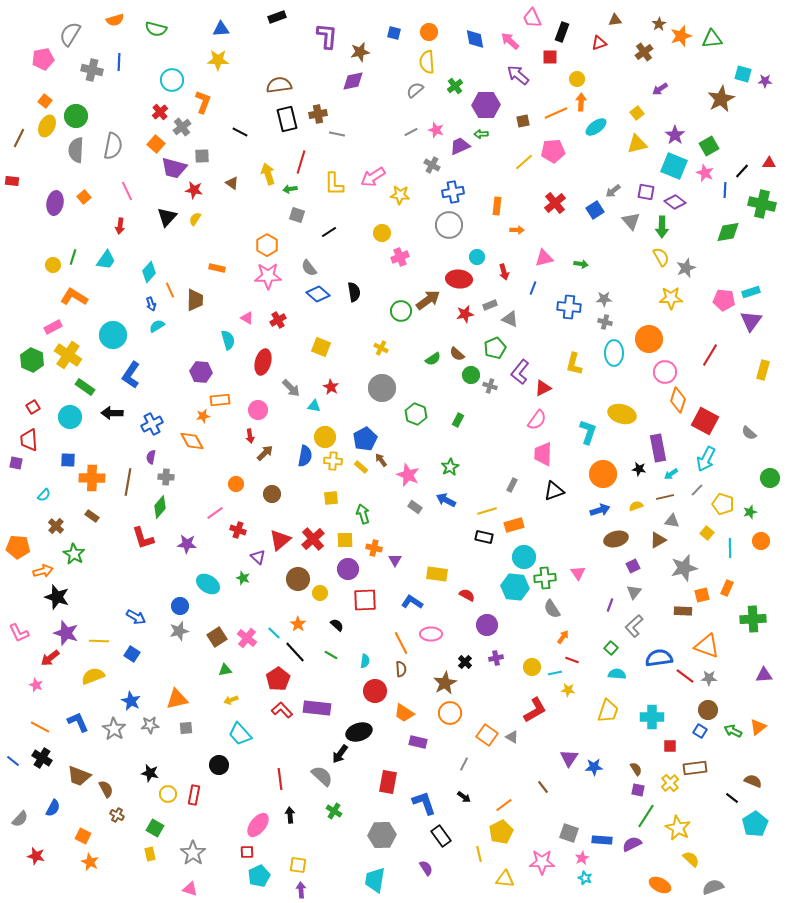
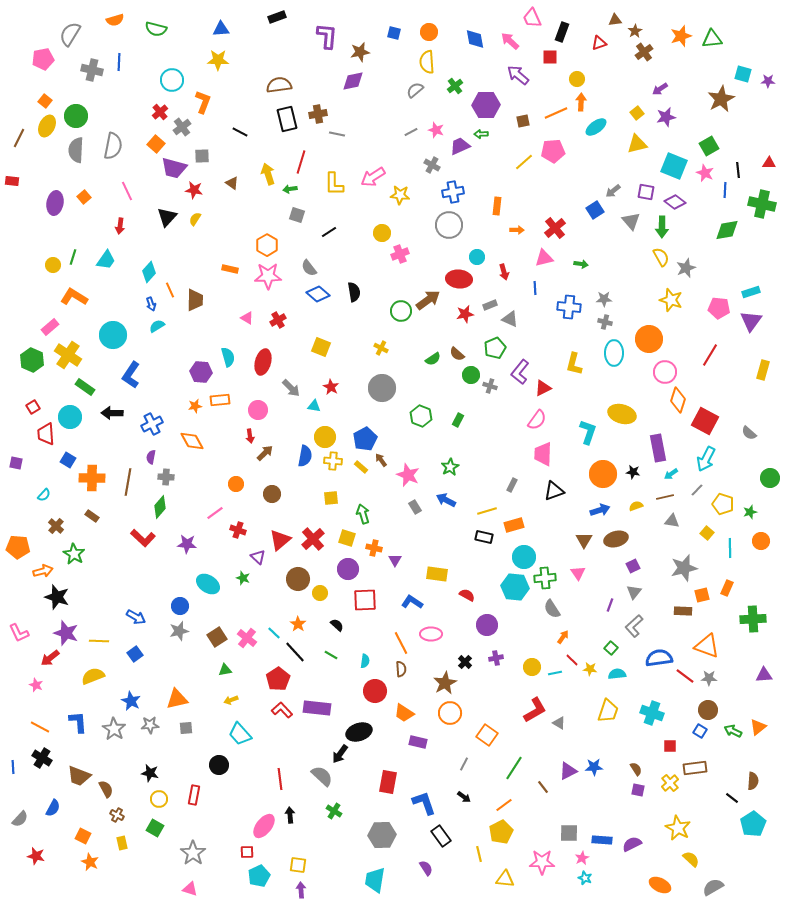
brown star at (659, 24): moved 24 px left, 7 px down
purple star at (765, 81): moved 3 px right
purple star at (675, 135): moved 9 px left, 18 px up; rotated 24 degrees clockwise
black line at (742, 171): moved 4 px left, 1 px up; rotated 49 degrees counterclockwise
red cross at (555, 203): moved 25 px down
green diamond at (728, 232): moved 1 px left, 2 px up
pink cross at (400, 257): moved 3 px up
orange rectangle at (217, 268): moved 13 px right, 1 px down
blue line at (533, 288): moved 2 px right; rotated 24 degrees counterclockwise
yellow star at (671, 298): moved 2 px down; rotated 20 degrees clockwise
pink pentagon at (724, 300): moved 5 px left, 8 px down
pink rectangle at (53, 327): moved 3 px left; rotated 12 degrees counterclockwise
cyan semicircle at (228, 340): moved 17 px down
green hexagon at (416, 414): moved 5 px right, 2 px down
orange star at (203, 416): moved 8 px left, 10 px up
red trapezoid at (29, 440): moved 17 px right, 6 px up
blue square at (68, 460): rotated 28 degrees clockwise
black star at (639, 469): moved 6 px left, 3 px down
gray rectangle at (415, 507): rotated 24 degrees clockwise
red L-shape at (143, 538): rotated 30 degrees counterclockwise
yellow square at (345, 540): moved 2 px right, 2 px up; rotated 18 degrees clockwise
brown triangle at (658, 540): moved 74 px left; rotated 30 degrees counterclockwise
blue square at (132, 654): moved 3 px right; rotated 21 degrees clockwise
red line at (572, 660): rotated 24 degrees clockwise
cyan semicircle at (617, 674): rotated 12 degrees counterclockwise
yellow star at (568, 690): moved 22 px right, 21 px up
cyan cross at (652, 717): moved 4 px up; rotated 20 degrees clockwise
blue L-shape at (78, 722): rotated 20 degrees clockwise
gray triangle at (512, 737): moved 47 px right, 14 px up
purple triangle at (569, 758): moved 1 px left, 13 px down; rotated 30 degrees clockwise
blue line at (13, 761): moved 6 px down; rotated 48 degrees clockwise
brown semicircle at (753, 781): rotated 72 degrees clockwise
yellow circle at (168, 794): moved 9 px left, 5 px down
green line at (646, 816): moved 132 px left, 48 px up
cyan pentagon at (755, 824): moved 2 px left
pink ellipse at (258, 825): moved 6 px right, 1 px down
gray square at (569, 833): rotated 18 degrees counterclockwise
yellow rectangle at (150, 854): moved 28 px left, 11 px up
gray semicircle at (713, 887): rotated 10 degrees counterclockwise
